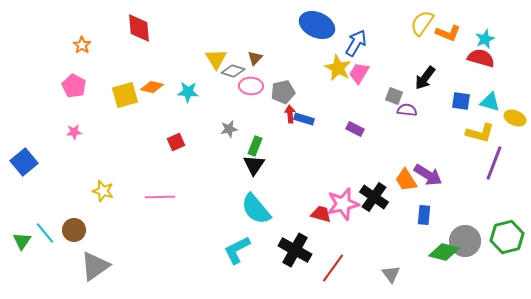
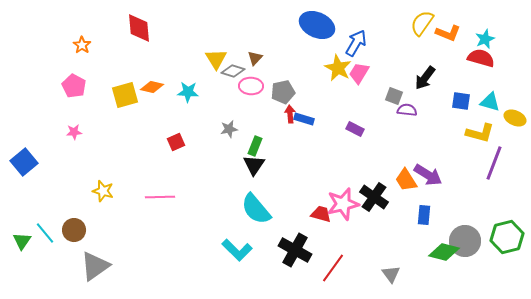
cyan L-shape at (237, 250): rotated 108 degrees counterclockwise
